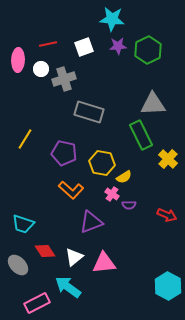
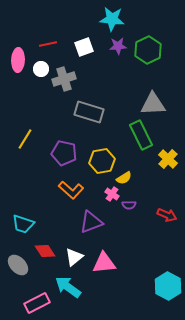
yellow hexagon: moved 2 px up; rotated 20 degrees counterclockwise
yellow semicircle: moved 1 px down
